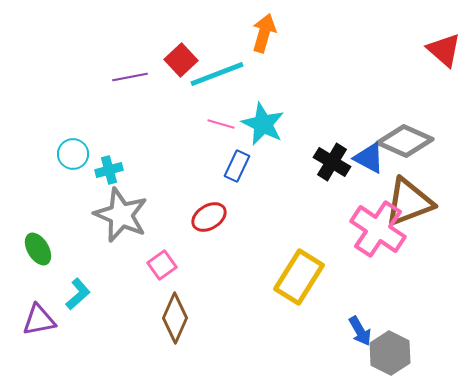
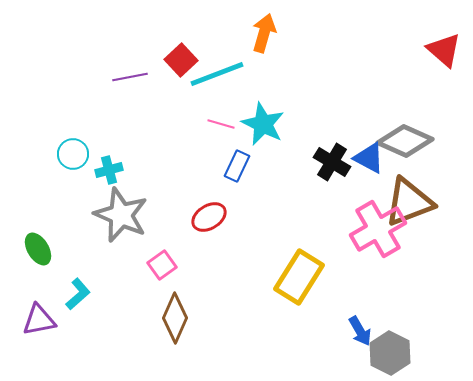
pink cross: rotated 26 degrees clockwise
